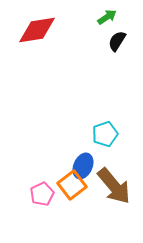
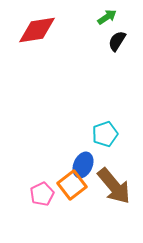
blue ellipse: moved 1 px up
